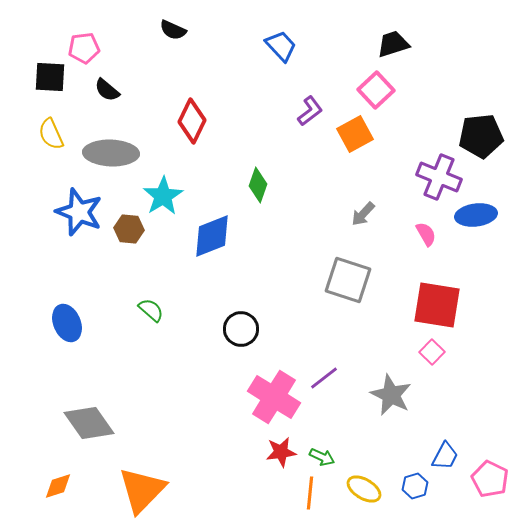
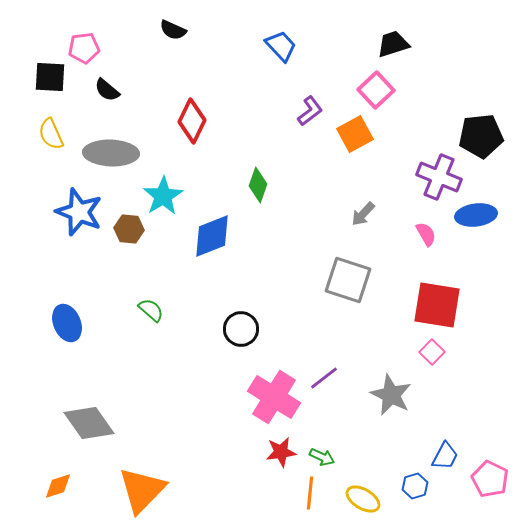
yellow ellipse at (364, 489): moved 1 px left, 10 px down
